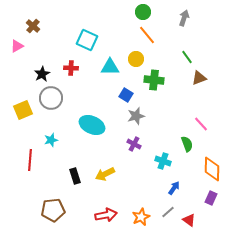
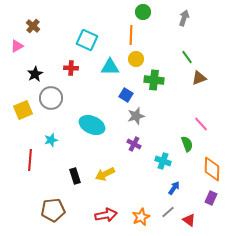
orange line: moved 16 px left; rotated 42 degrees clockwise
black star: moved 7 px left
